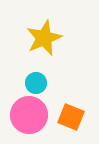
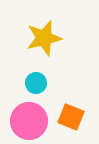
yellow star: rotated 9 degrees clockwise
pink circle: moved 6 px down
